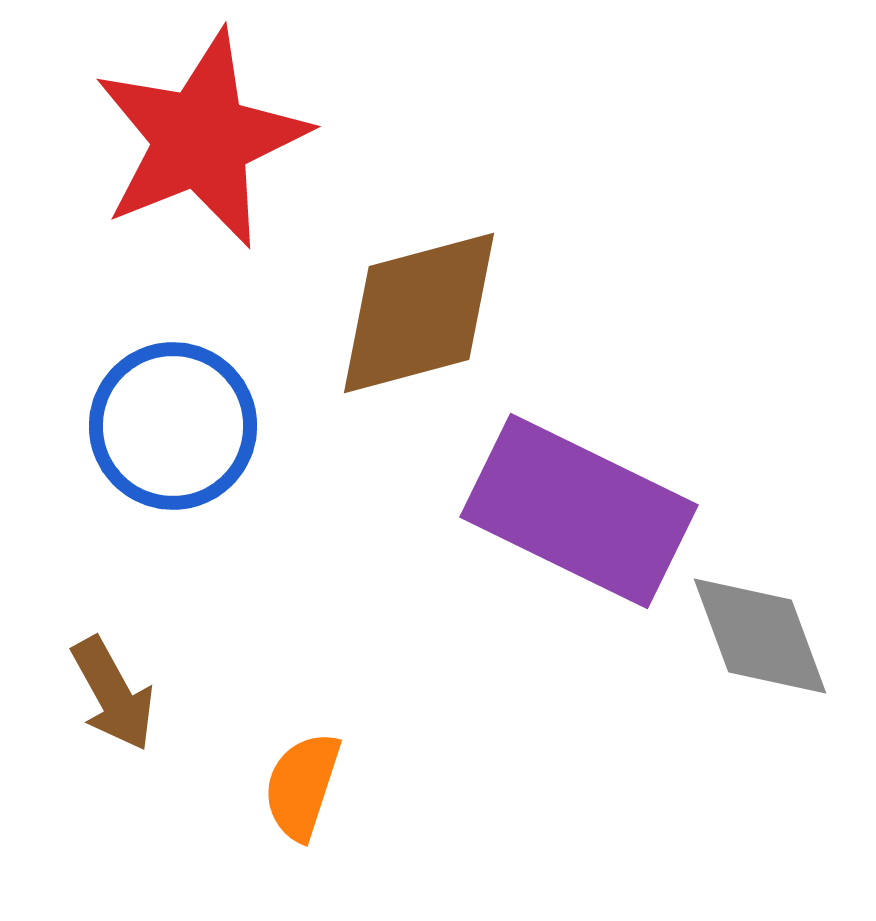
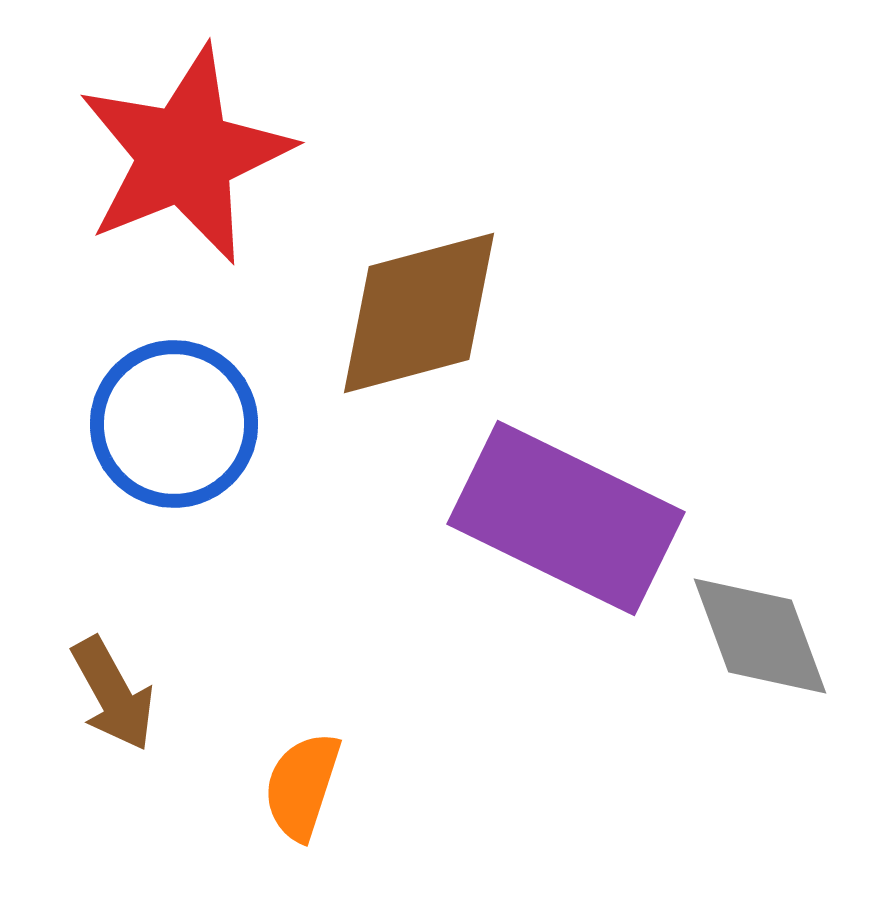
red star: moved 16 px left, 16 px down
blue circle: moved 1 px right, 2 px up
purple rectangle: moved 13 px left, 7 px down
